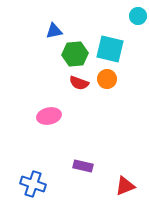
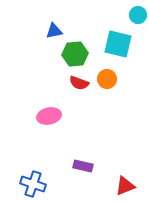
cyan circle: moved 1 px up
cyan square: moved 8 px right, 5 px up
